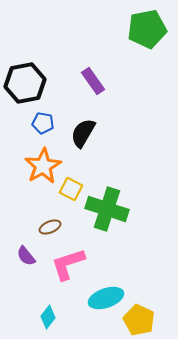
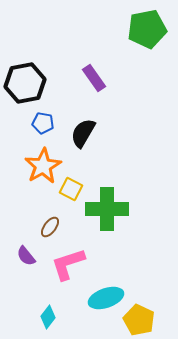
purple rectangle: moved 1 px right, 3 px up
green cross: rotated 18 degrees counterclockwise
brown ellipse: rotated 30 degrees counterclockwise
